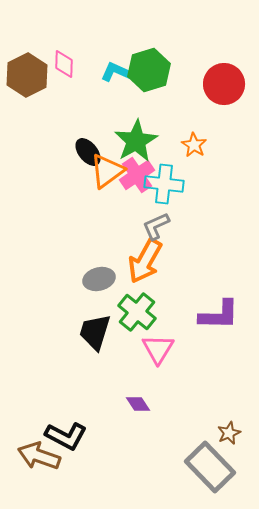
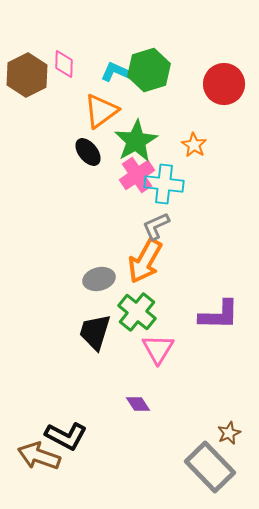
orange triangle: moved 6 px left, 60 px up
